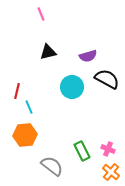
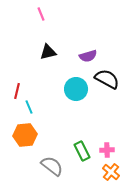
cyan circle: moved 4 px right, 2 px down
pink cross: moved 1 px left, 1 px down; rotated 24 degrees counterclockwise
